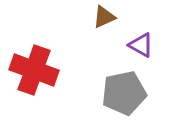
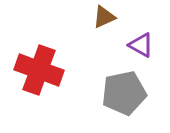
red cross: moved 5 px right
